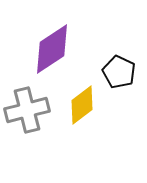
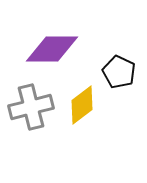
purple diamond: rotated 34 degrees clockwise
gray cross: moved 4 px right, 3 px up
